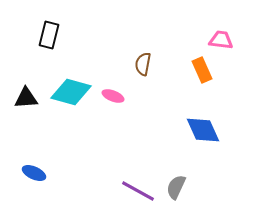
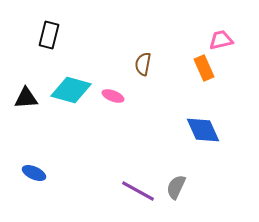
pink trapezoid: rotated 20 degrees counterclockwise
orange rectangle: moved 2 px right, 2 px up
cyan diamond: moved 2 px up
